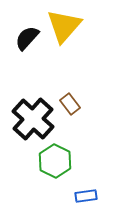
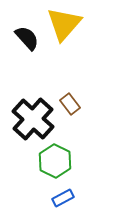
yellow triangle: moved 2 px up
black semicircle: rotated 96 degrees clockwise
blue rectangle: moved 23 px left, 2 px down; rotated 20 degrees counterclockwise
